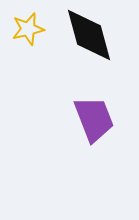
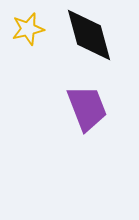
purple trapezoid: moved 7 px left, 11 px up
